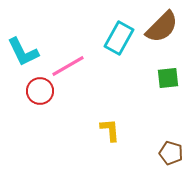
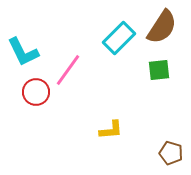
brown semicircle: rotated 12 degrees counterclockwise
cyan rectangle: rotated 16 degrees clockwise
pink line: moved 4 px down; rotated 24 degrees counterclockwise
green square: moved 9 px left, 8 px up
red circle: moved 4 px left, 1 px down
yellow L-shape: moved 1 px right; rotated 90 degrees clockwise
